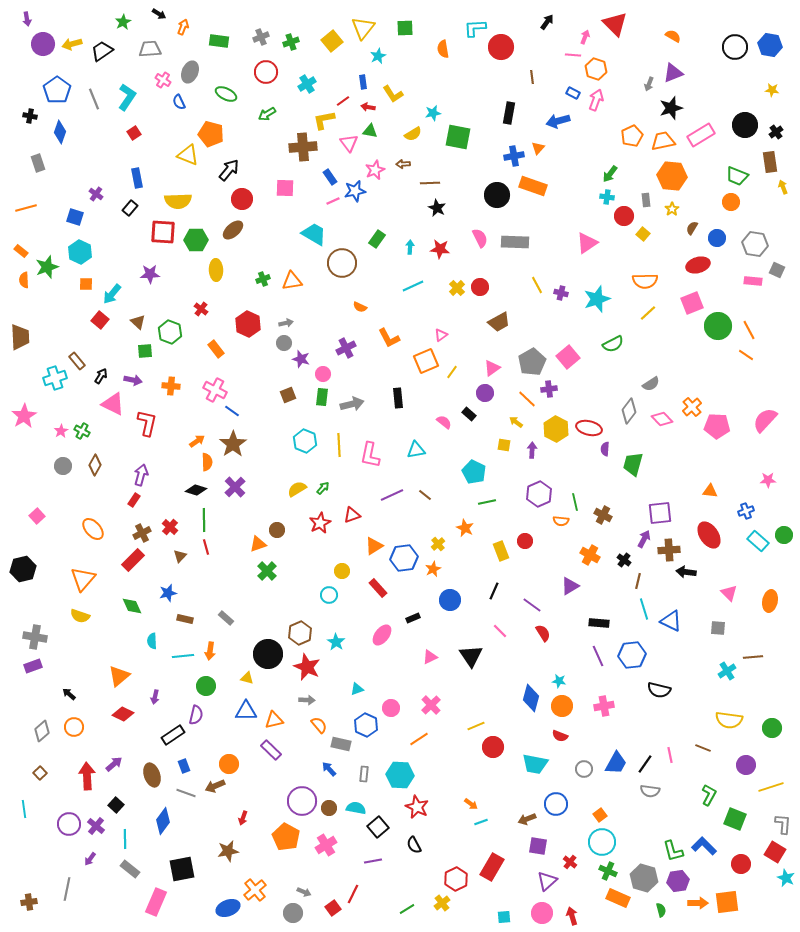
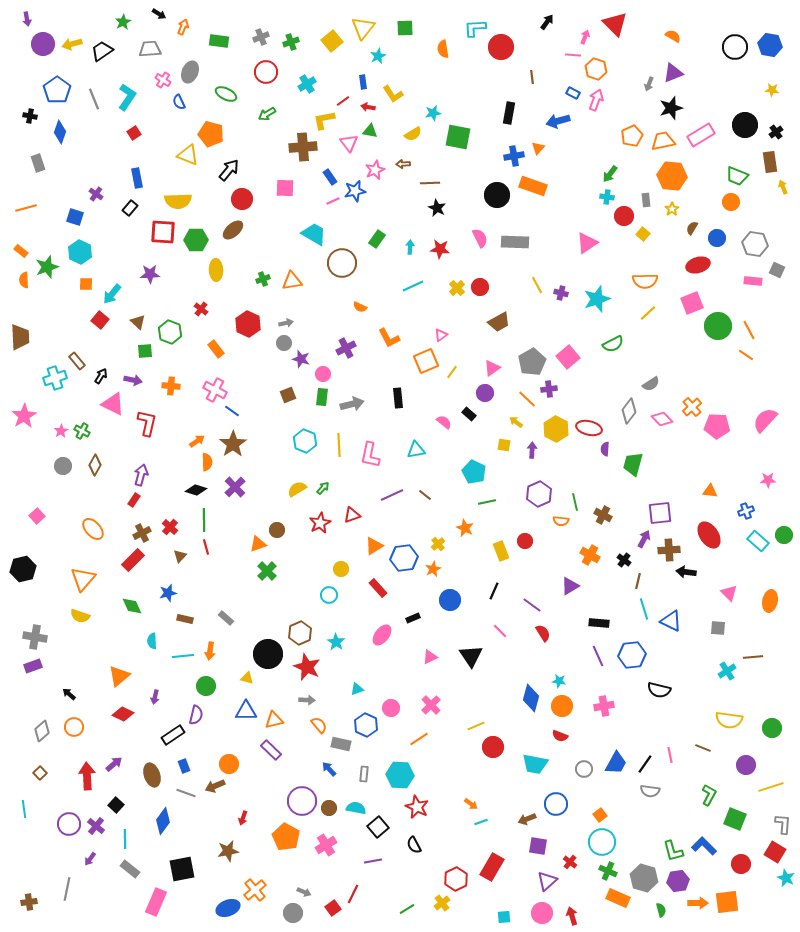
yellow circle at (342, 571): moved 1 px left, 2 px up
